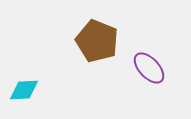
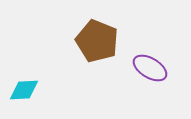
purple ellipse: moved 1 px right; rotated 16 degrees counterclockwise
